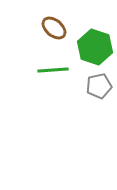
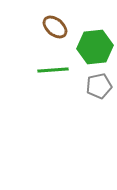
brown ellipse: moved 1 px right, 1 px up
green hexagon: rotated 24 degrees counterclockwise
